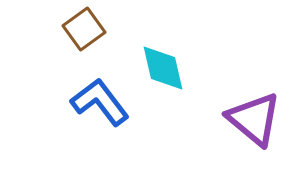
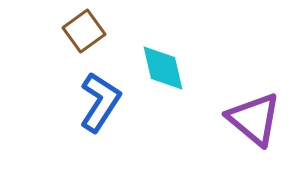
brown square: moved 2 px down
blue L-shape: rotated 70 degrees clockwise
